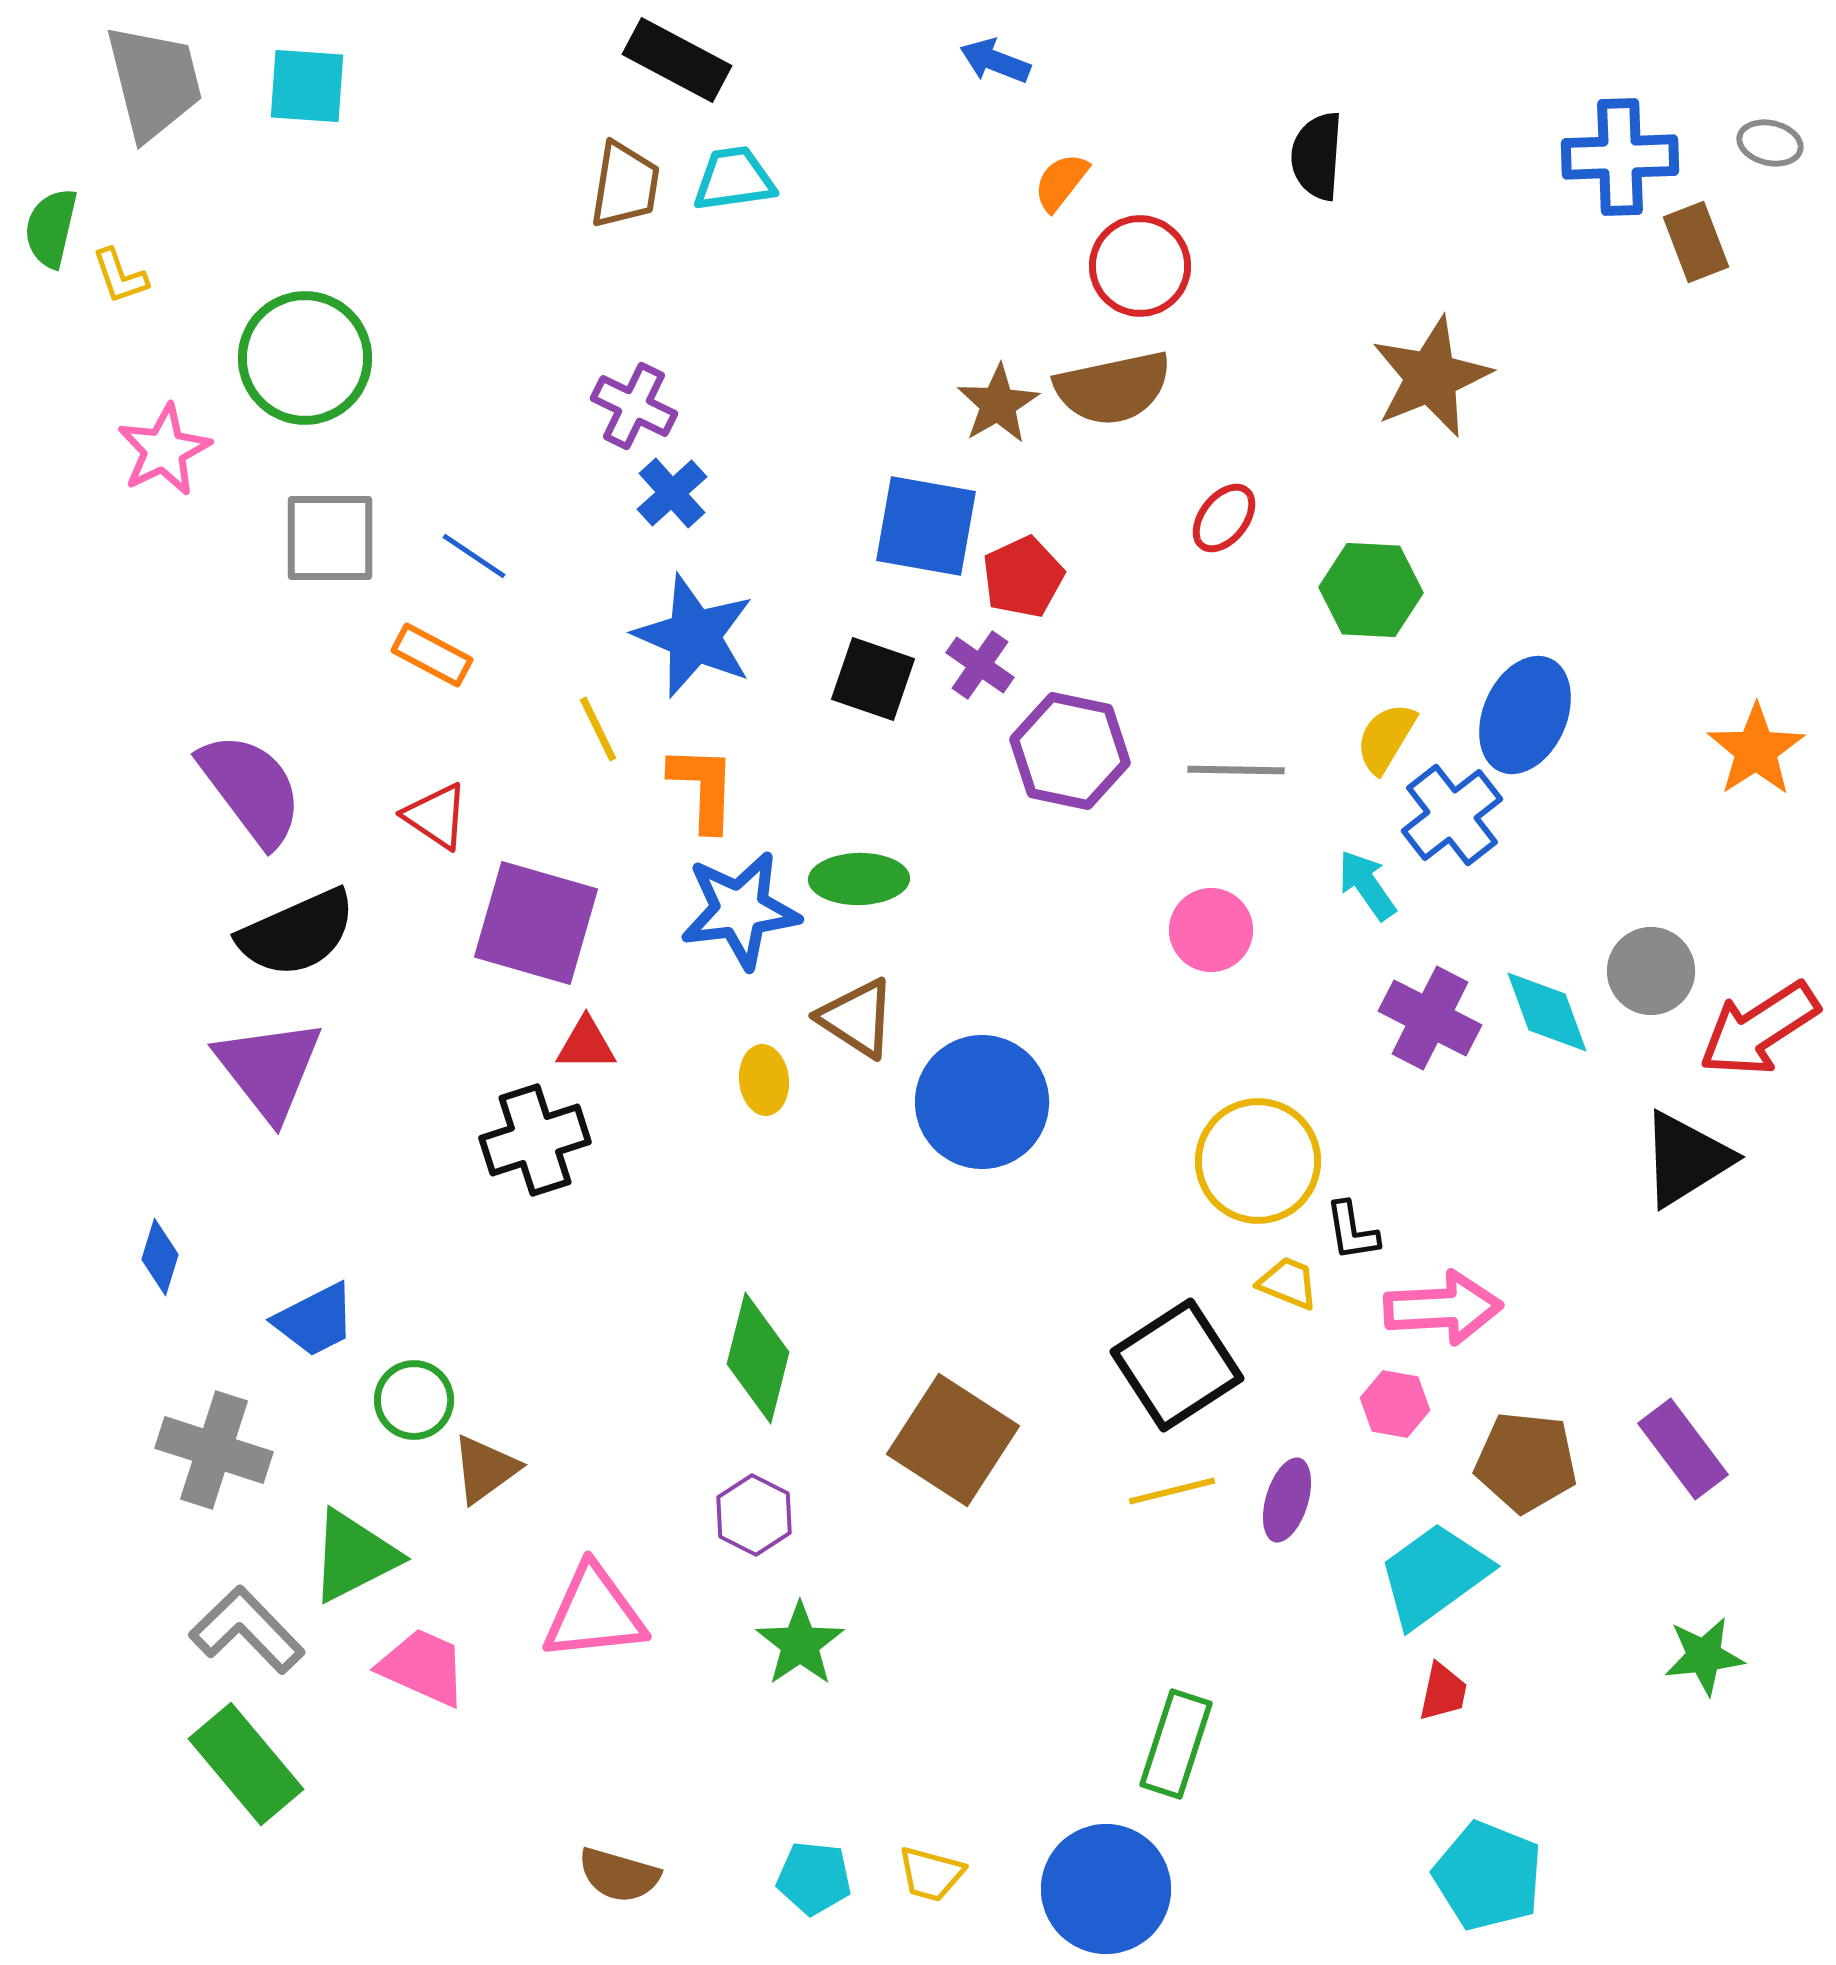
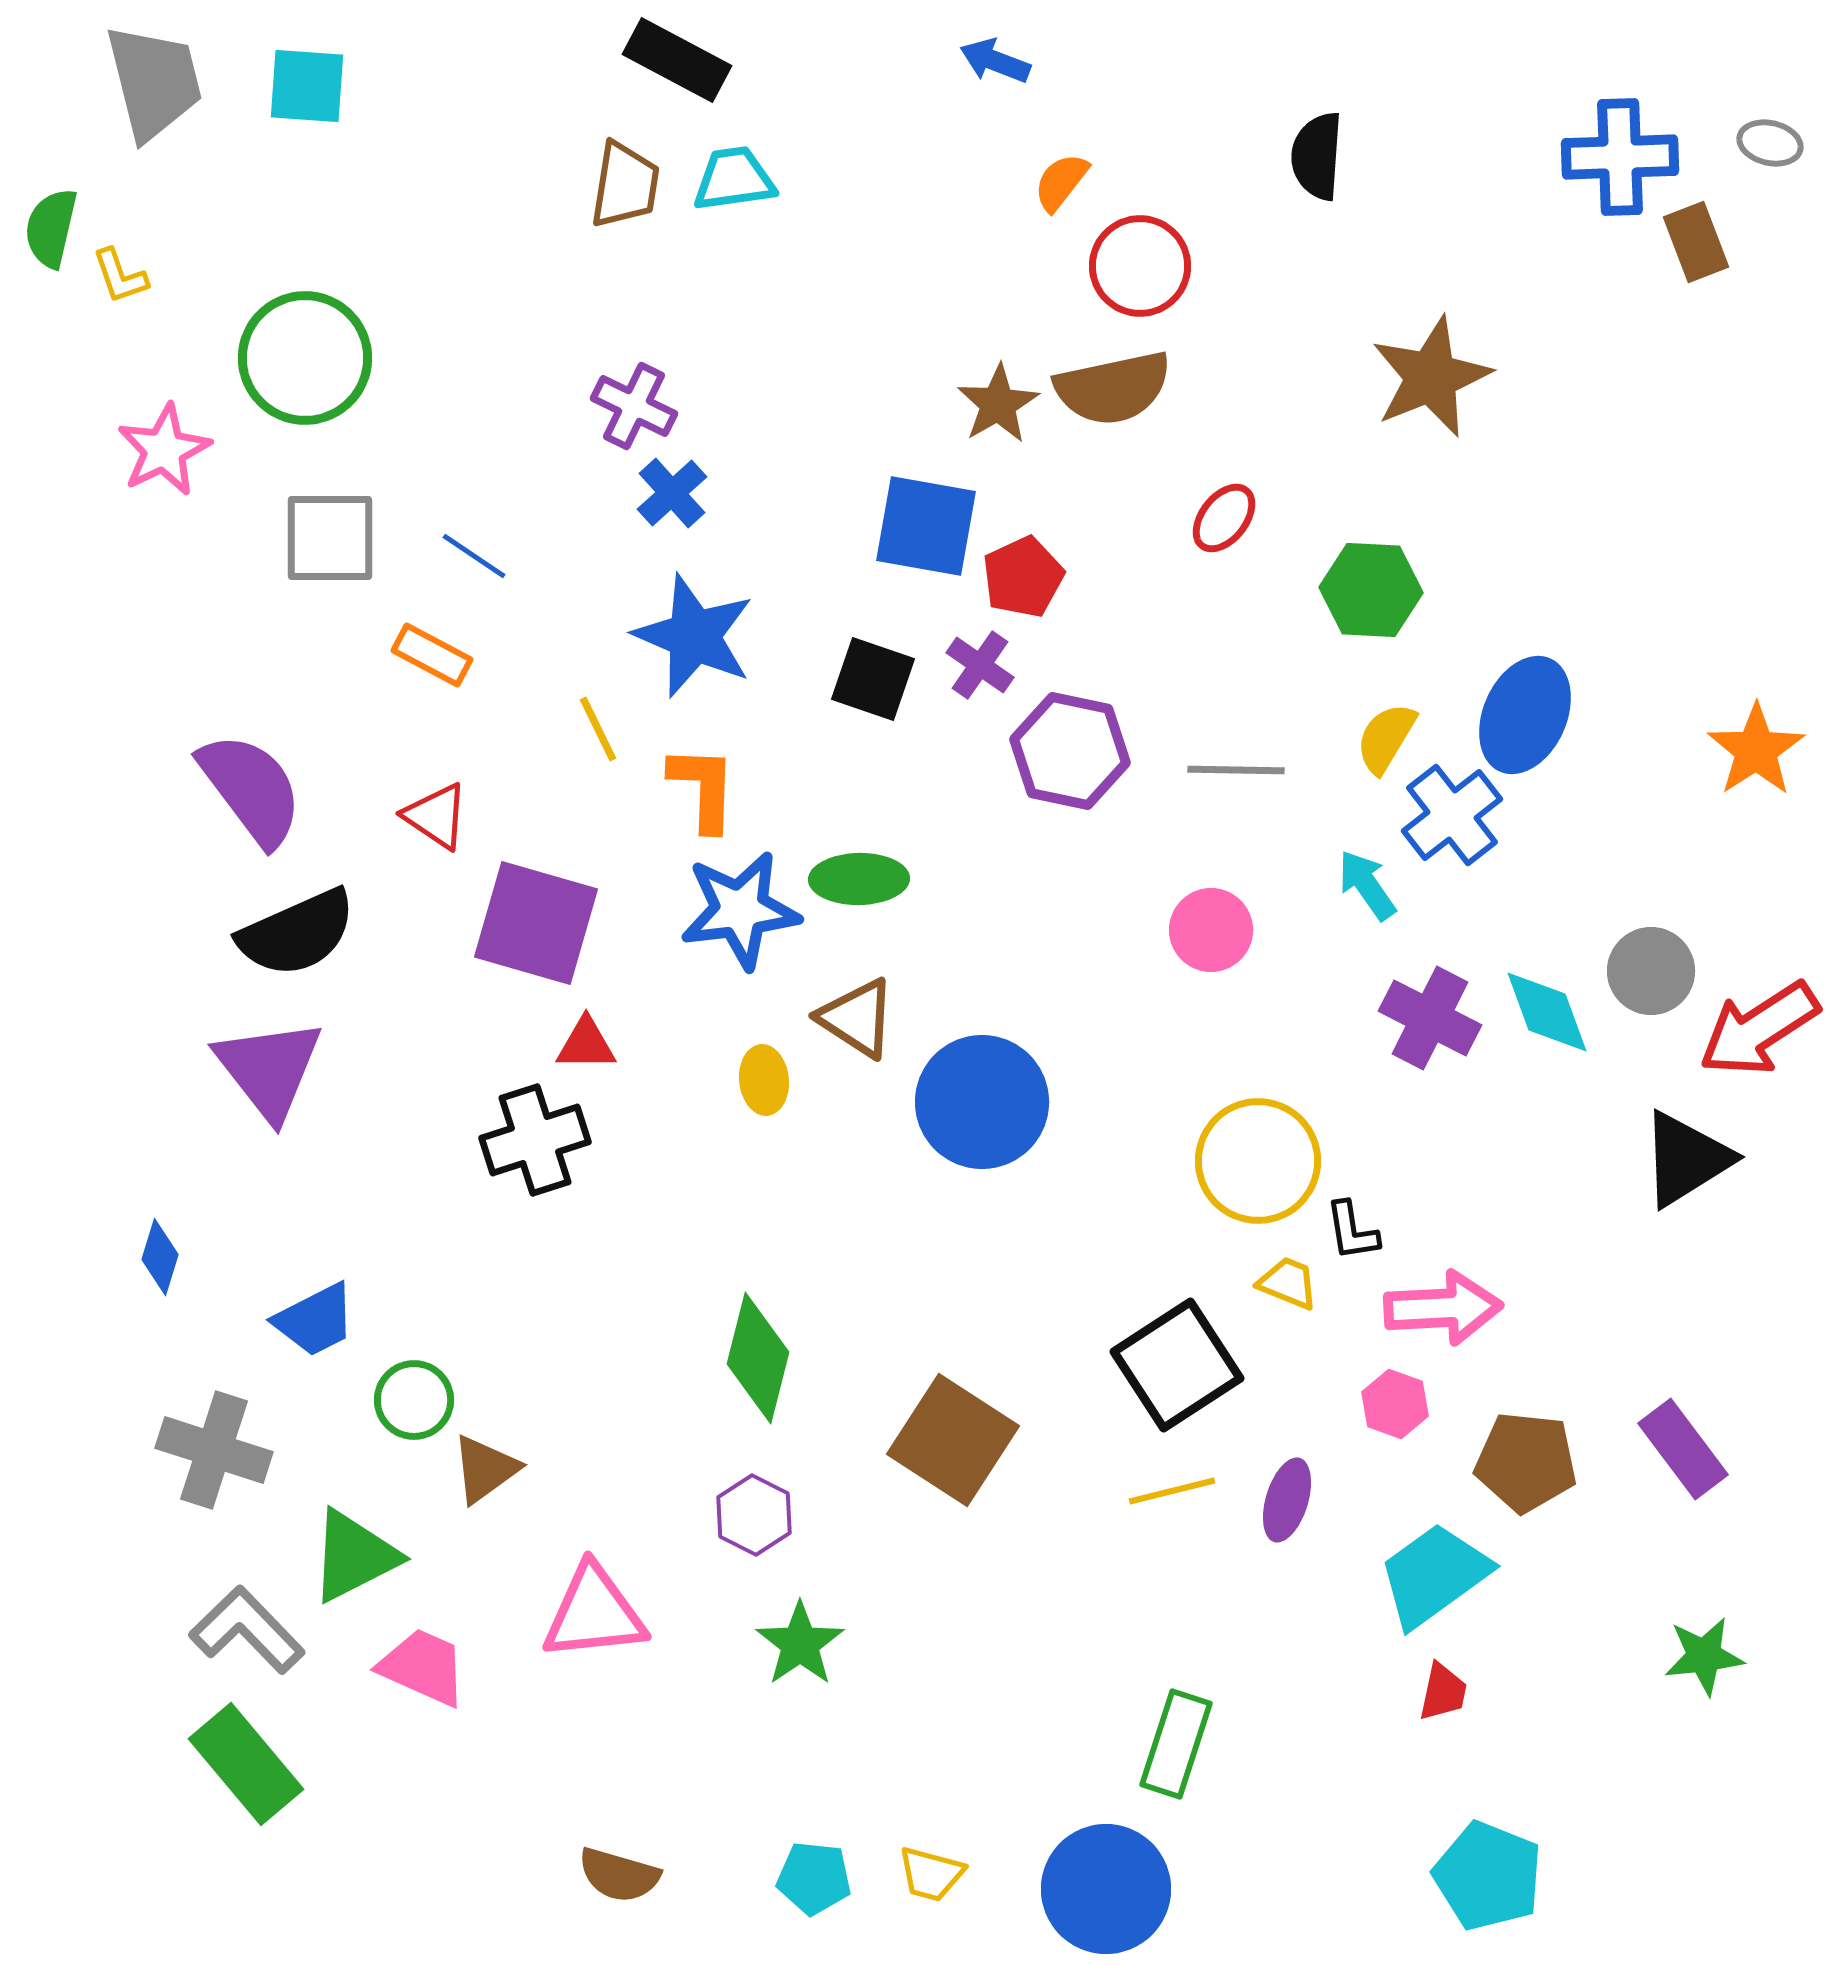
pink hexagon at (1395, 1404): rotated 10 degrees clockwise
